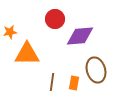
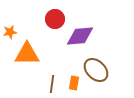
brown ellipse: rotated 30 degrees counterclockwise
brown line: moved 2 px down
